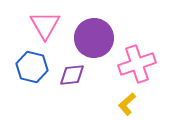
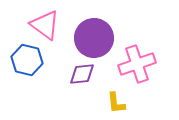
pink triangle: rotated 24 degrees counterclockwise
blue hexagon: moved 5 px left, 7 px up
purple diamond: moved 10 px right, 1 px up
yellow L-shape: moved 11 px left, 1 px up; rotated 55 degrees counterclockwise
